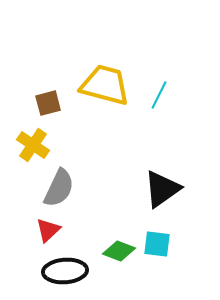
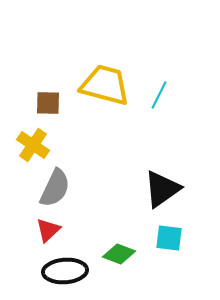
brown square: rotated 16 degrees clockwise
gray semicircle: moved 4 px left
cyan square: moved 12 px right, 6 px up
green diamond: moved 3 px down
